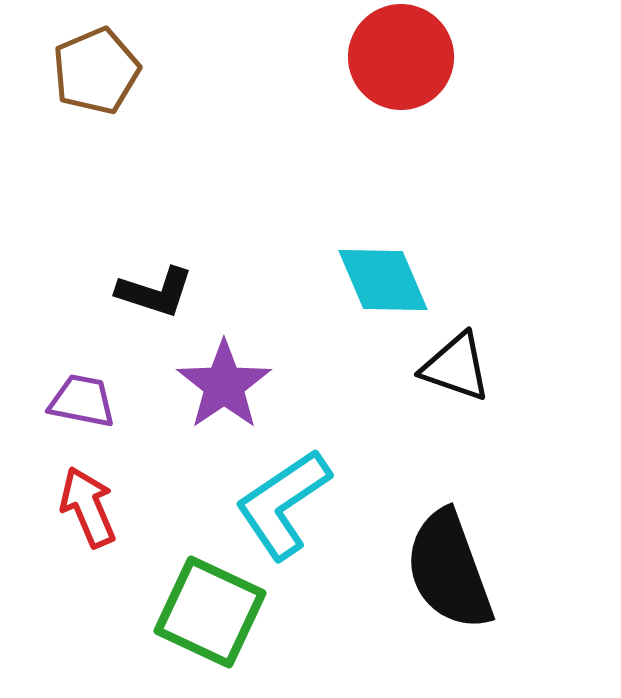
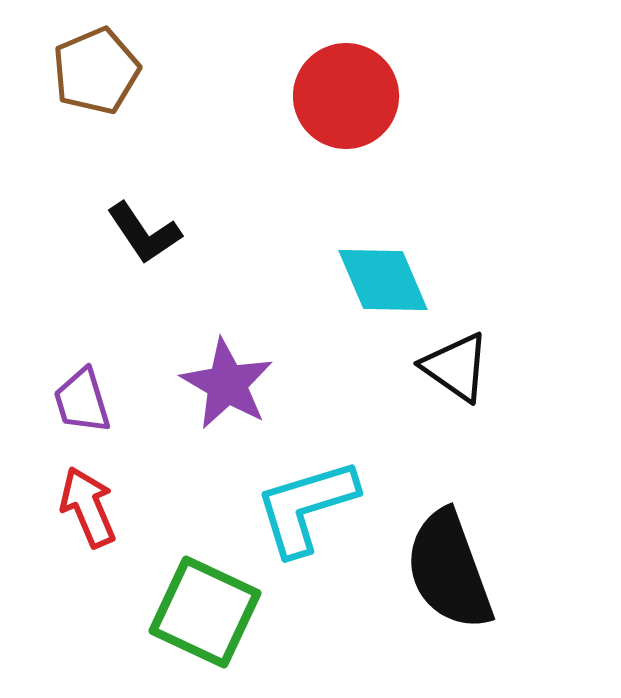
red circle: moved 55 px left, 39 px down
black L-shape: moved 11 px left, 59 px up; rotated 38 degrees clockwise
black triangle: rotated 16 degrees clockwise
purple star: moved 3 px right, 1 px up; rotated 8 degrees counterclockwise
purple trapezoid: rotated 118 degrees counterclockwise
cyan L-shape: moved 23 px right, 3 px down; rotated 17 degrees clockwise
green square: moved 5 px left
